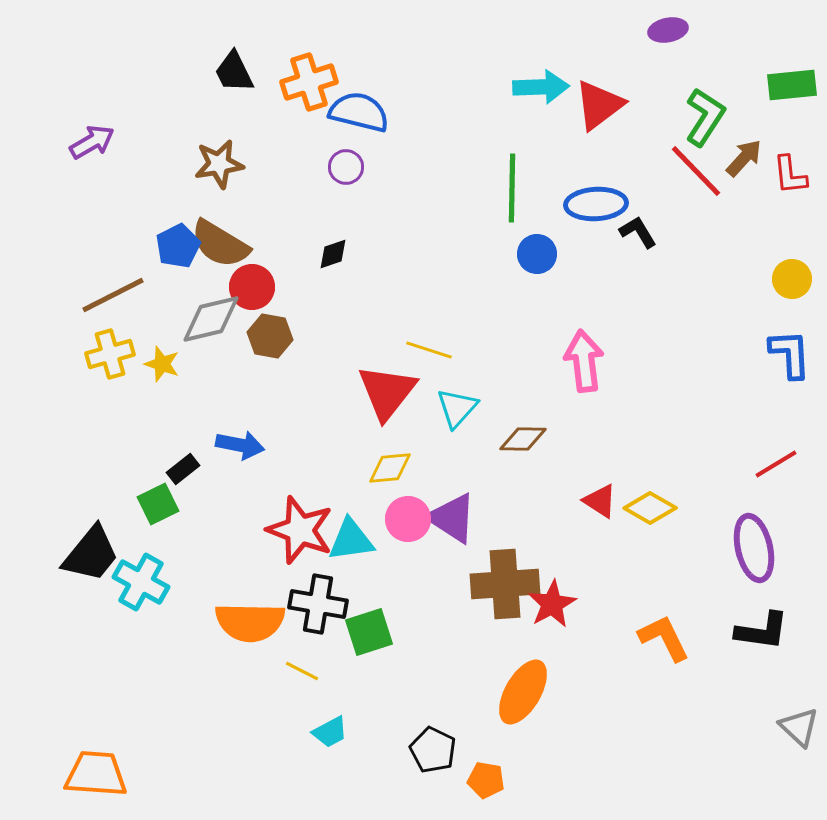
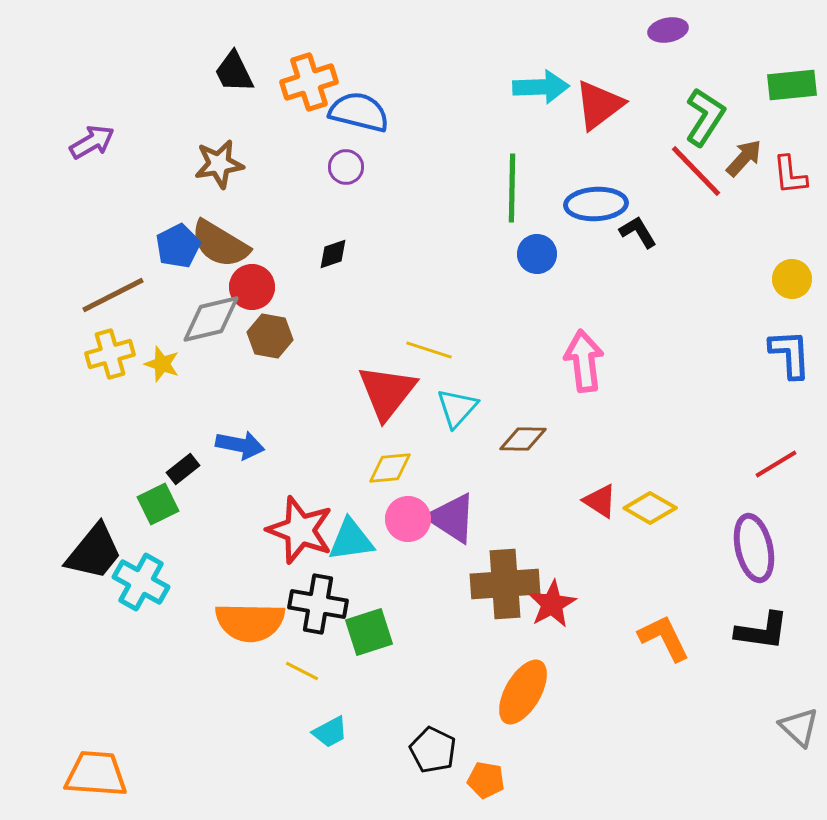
black trapezoid at (91, 554): moved 3 px right, 2 px up
